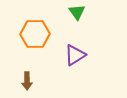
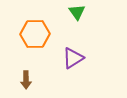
purple triangle: moved 2 px left, 3 px down
brown arrow: moved 1 px left, 1 px up
